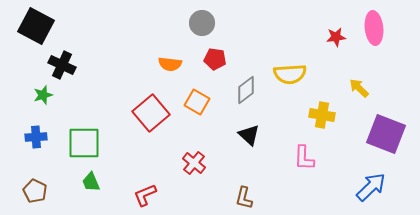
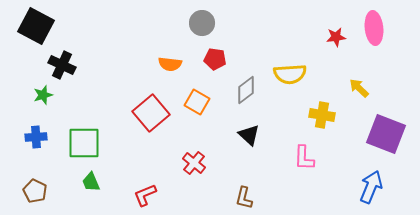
blue arrow: rotated 24 degrees counterclockwise
